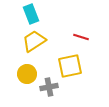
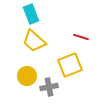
yellow trapezoid: rotated 105 degrees counterclockwise
yellow square: moved 1 px up; rotated 10 degrees counterclockwise
yellow circle: moved 2 px down
